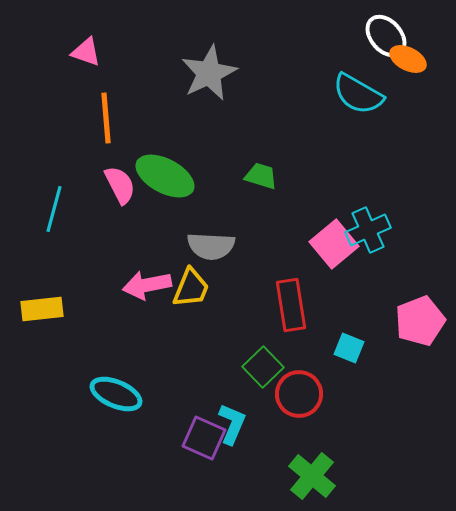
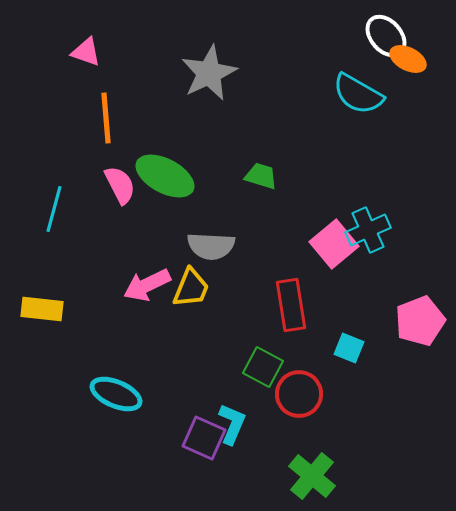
pink arrow: rotated 15 degrees counterclockwise
yellow rectangle: rotated 12 degrees clockwise
green square: rotated 18 degrees counterclockwise
